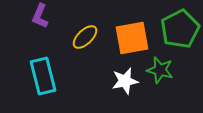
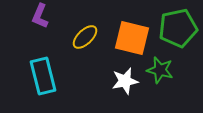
green pentagon: moved 2 px left, 1 px up; rotated 15 degrees clockwise
orange square: rotated 24 degrees clockwise
